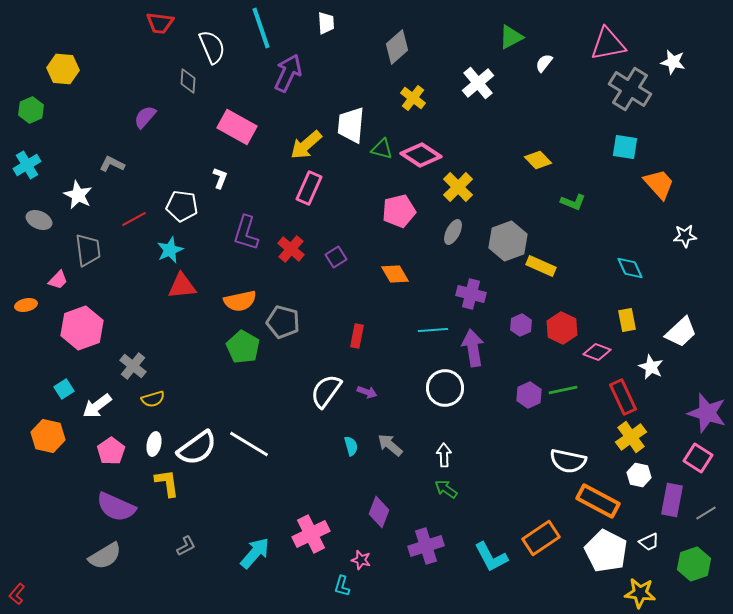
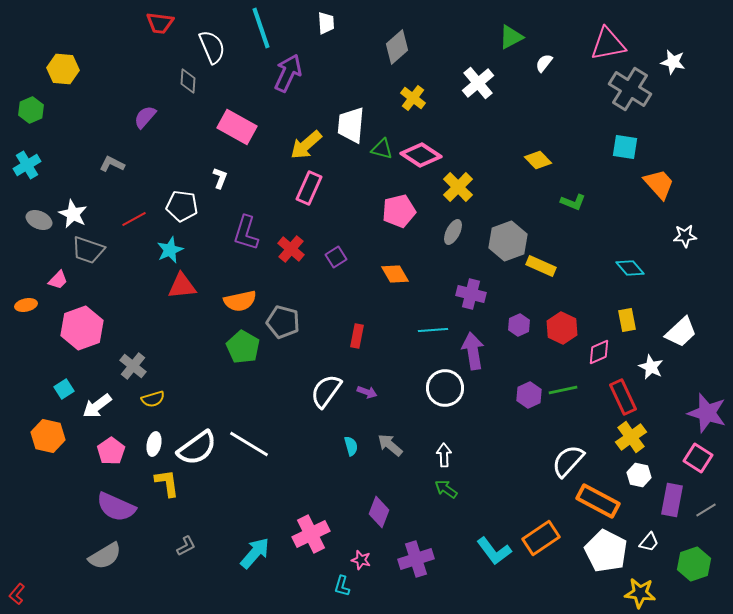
white star at (78, 195): moved 5 px left, 19 px down
gray trapezoid at (88, 250): rotated 116 degrees clockwise
cyan diamond at (630, 268): rotated 16 degrees counterclockwise
purple hexagon at (521, 325): moved 2 px left
purple arrow at (473, 348): moved 3 px down
pink diamond at (597, 352): moved 2 px right; rotated 44 degrees counterclockwise
white semicircle at (568, 461): rotated 120 degrees clockwise
gray line at (706, 513): moved 3 px up
white trapezoid at (649, 542): rotated 25 degrees counterclockwise
purple cross at (426, 546): moved 10 px left, 13 px down
cyan L-shape at (491, 557): moved 3 px right, 6 px up; rotated 9 degrees counterclockwise
